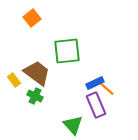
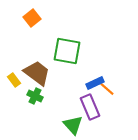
green square: rotated 16 degrees clockwise
purple rectangle: moved 6 px left, 2 px down
